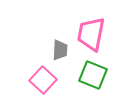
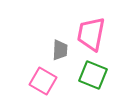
pink square: moved 1 px down; rotated 12 degrees counterclockwise
